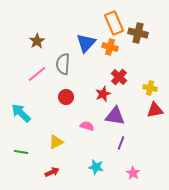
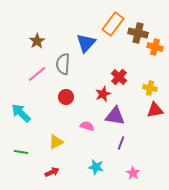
orange rectangle: moved 1 px left, 1 px down; rotated 60 degrees clockwise
orange cross: moved 45 px right
